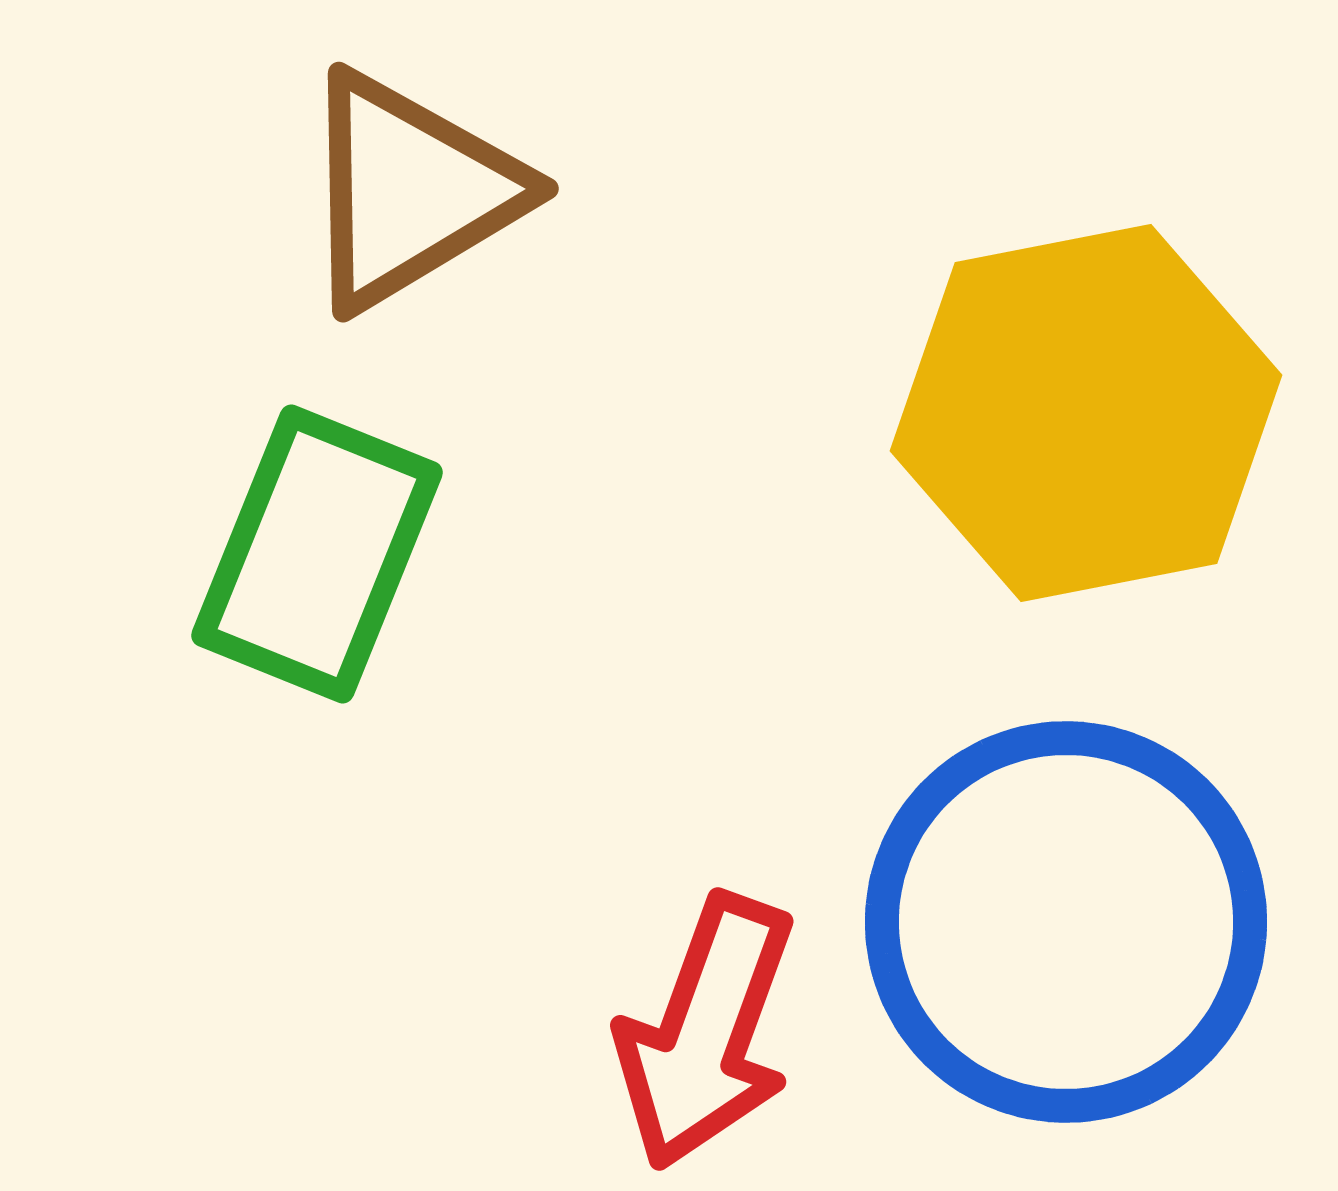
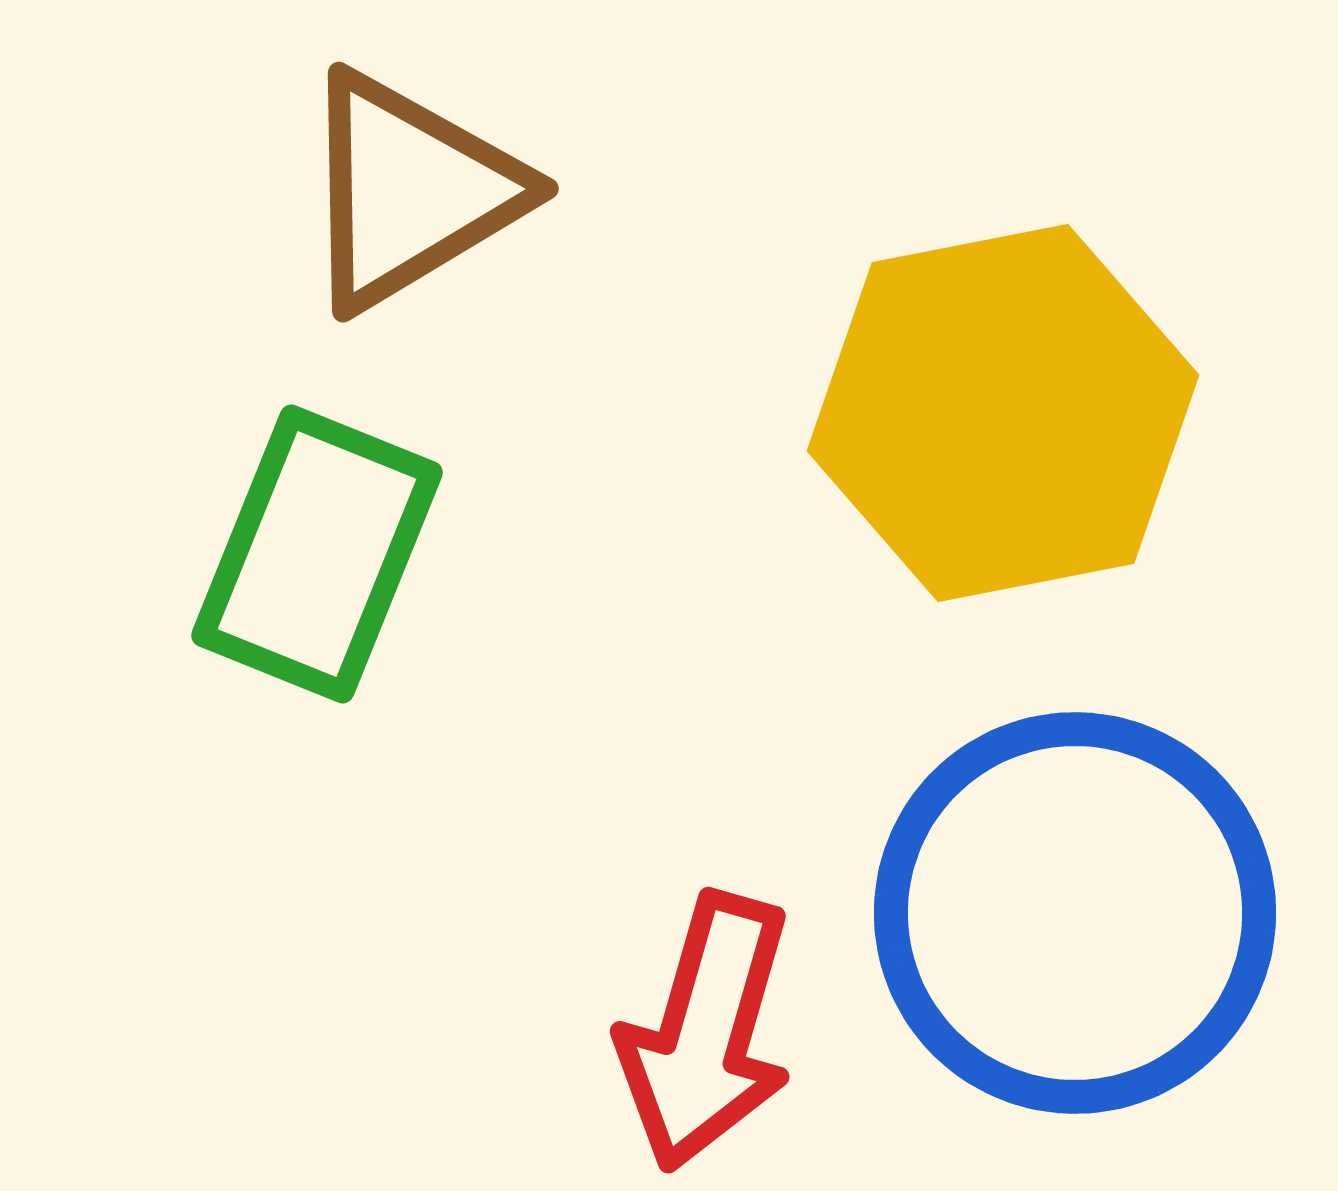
yellow hexagon: moved 83 px left
blue circle: moved 9 px right, 9 px up
red arrow: rotated 4 degrees counterclockwise
